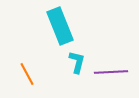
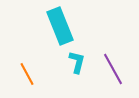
purple line: moved 2 px right, 3 px up; rotated 64 degrees clockwise
